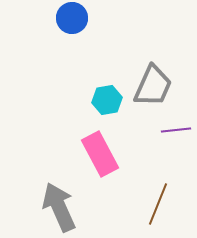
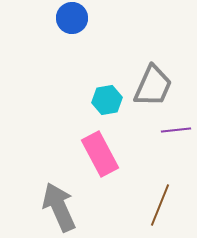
brown line: moved 2 px right, 1 px down
